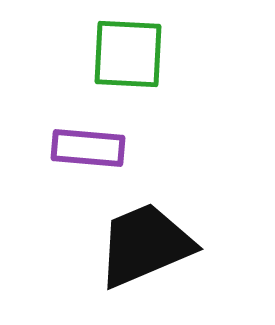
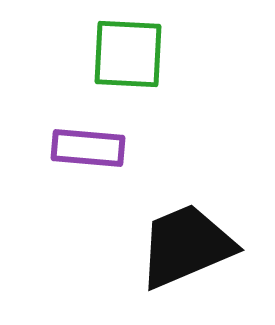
black trapezoid: moved 41 px right, 1 px down
